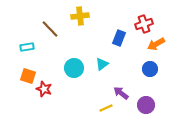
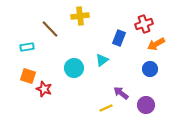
cyan triangle: moved 4 px up
